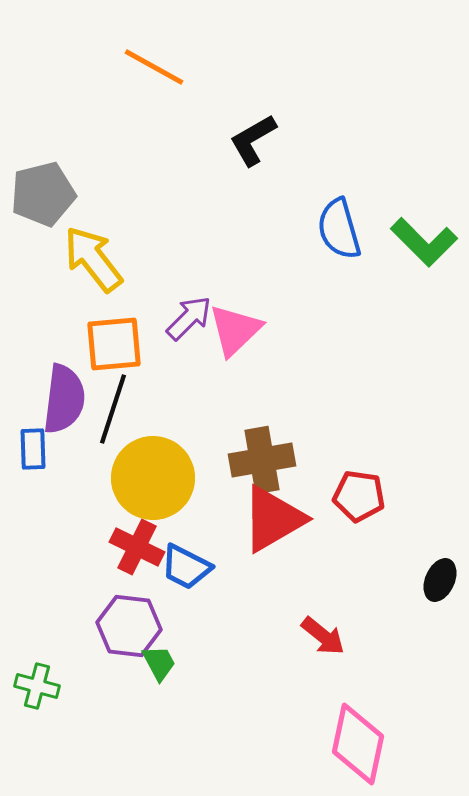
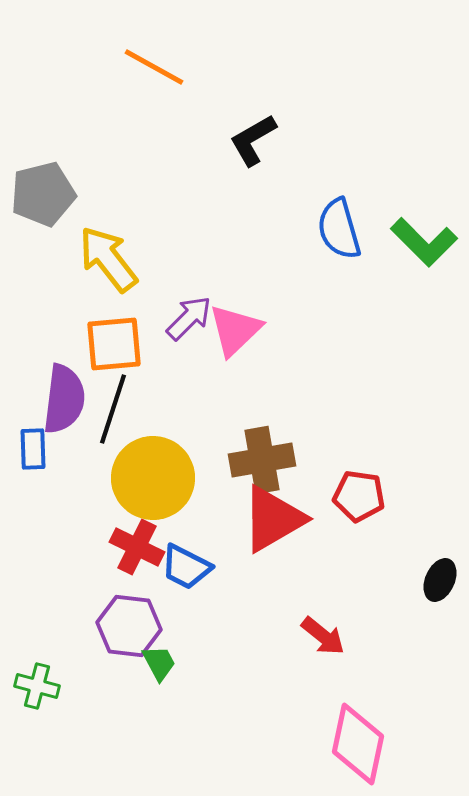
yellow arrow: moved 15 px right
